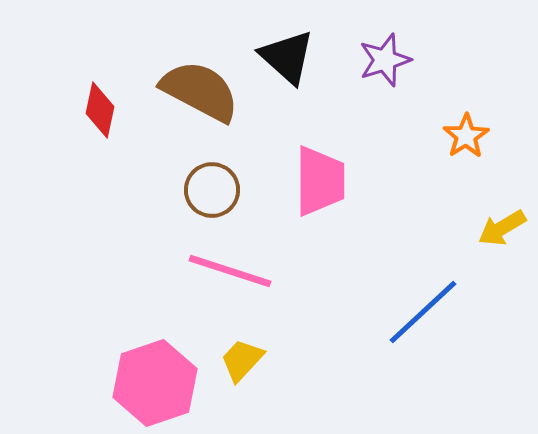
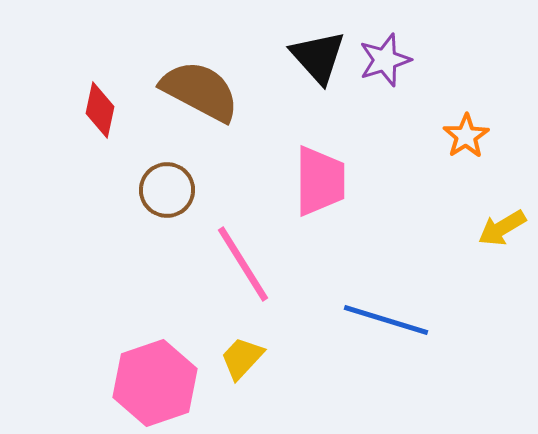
black triangle: moved 31 px right; rotated 6 degrees clockwise
brown circle: moved 45 px left
pink line: moved 13 px right, 7 px up; rotated 40 degrees clockwise
blue line: moved 37 px left, 8 px down; rotated 60 degrees clockwise
yellow trapezoid: moved 2 px up
